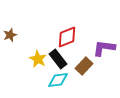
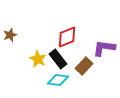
cyan diamond: rotated 15 degrees clockwise
